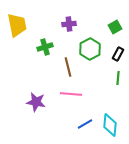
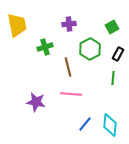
green square: moved 3 px left
green line: moved 5 px left
blue line: rotated 21 degrees counterclockwise
